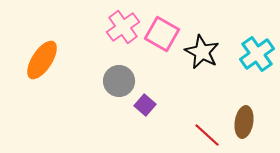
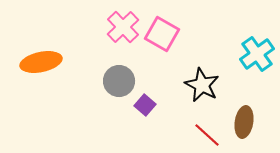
pink cross: rotated 8 degrees counterclockwise
black star: moved 33 px down
orange ellipse: moved 1 px left, 2 px down; rotated 45 degrees clockwise
